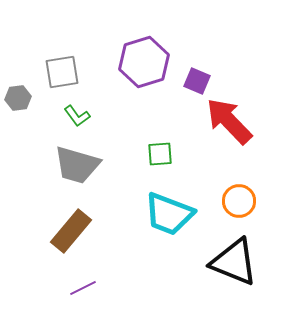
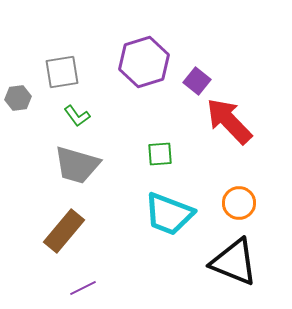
purple square: rotated 16 degrees clockwise
orange circle: moved 2 px down
brown rectangle: moved 7 px left
